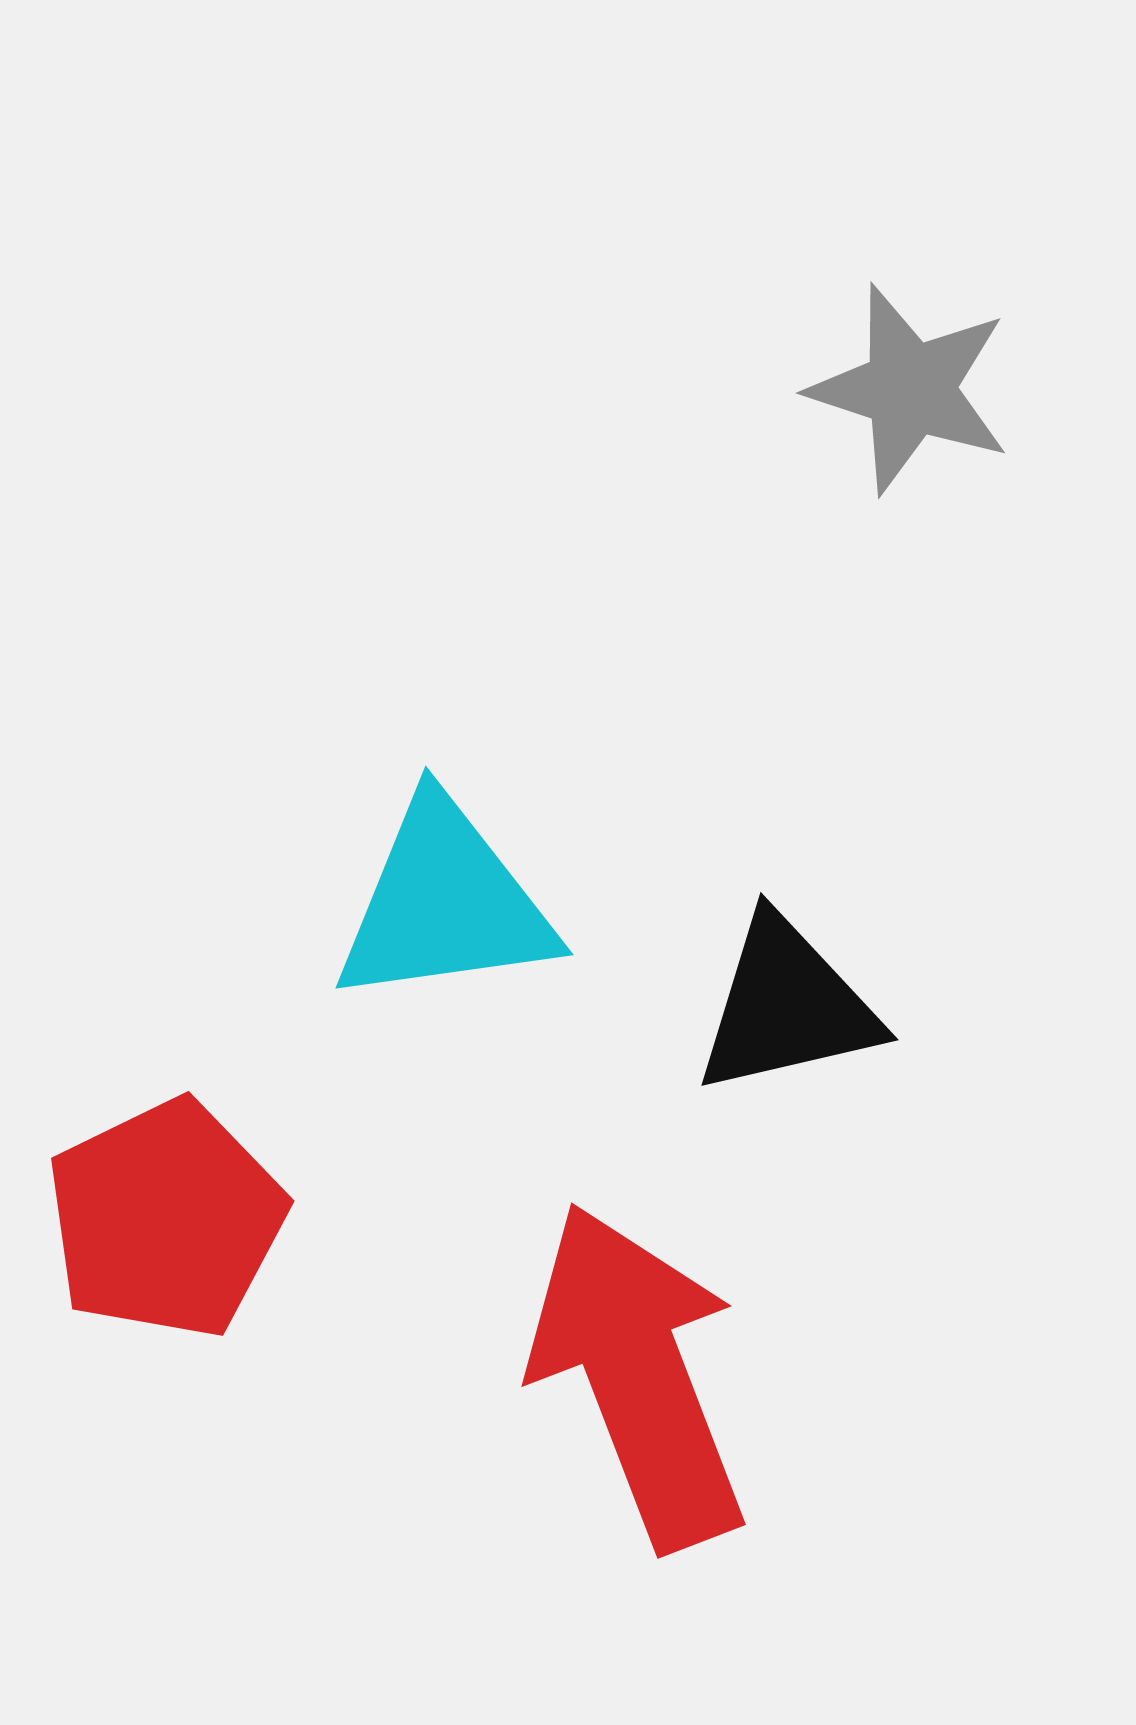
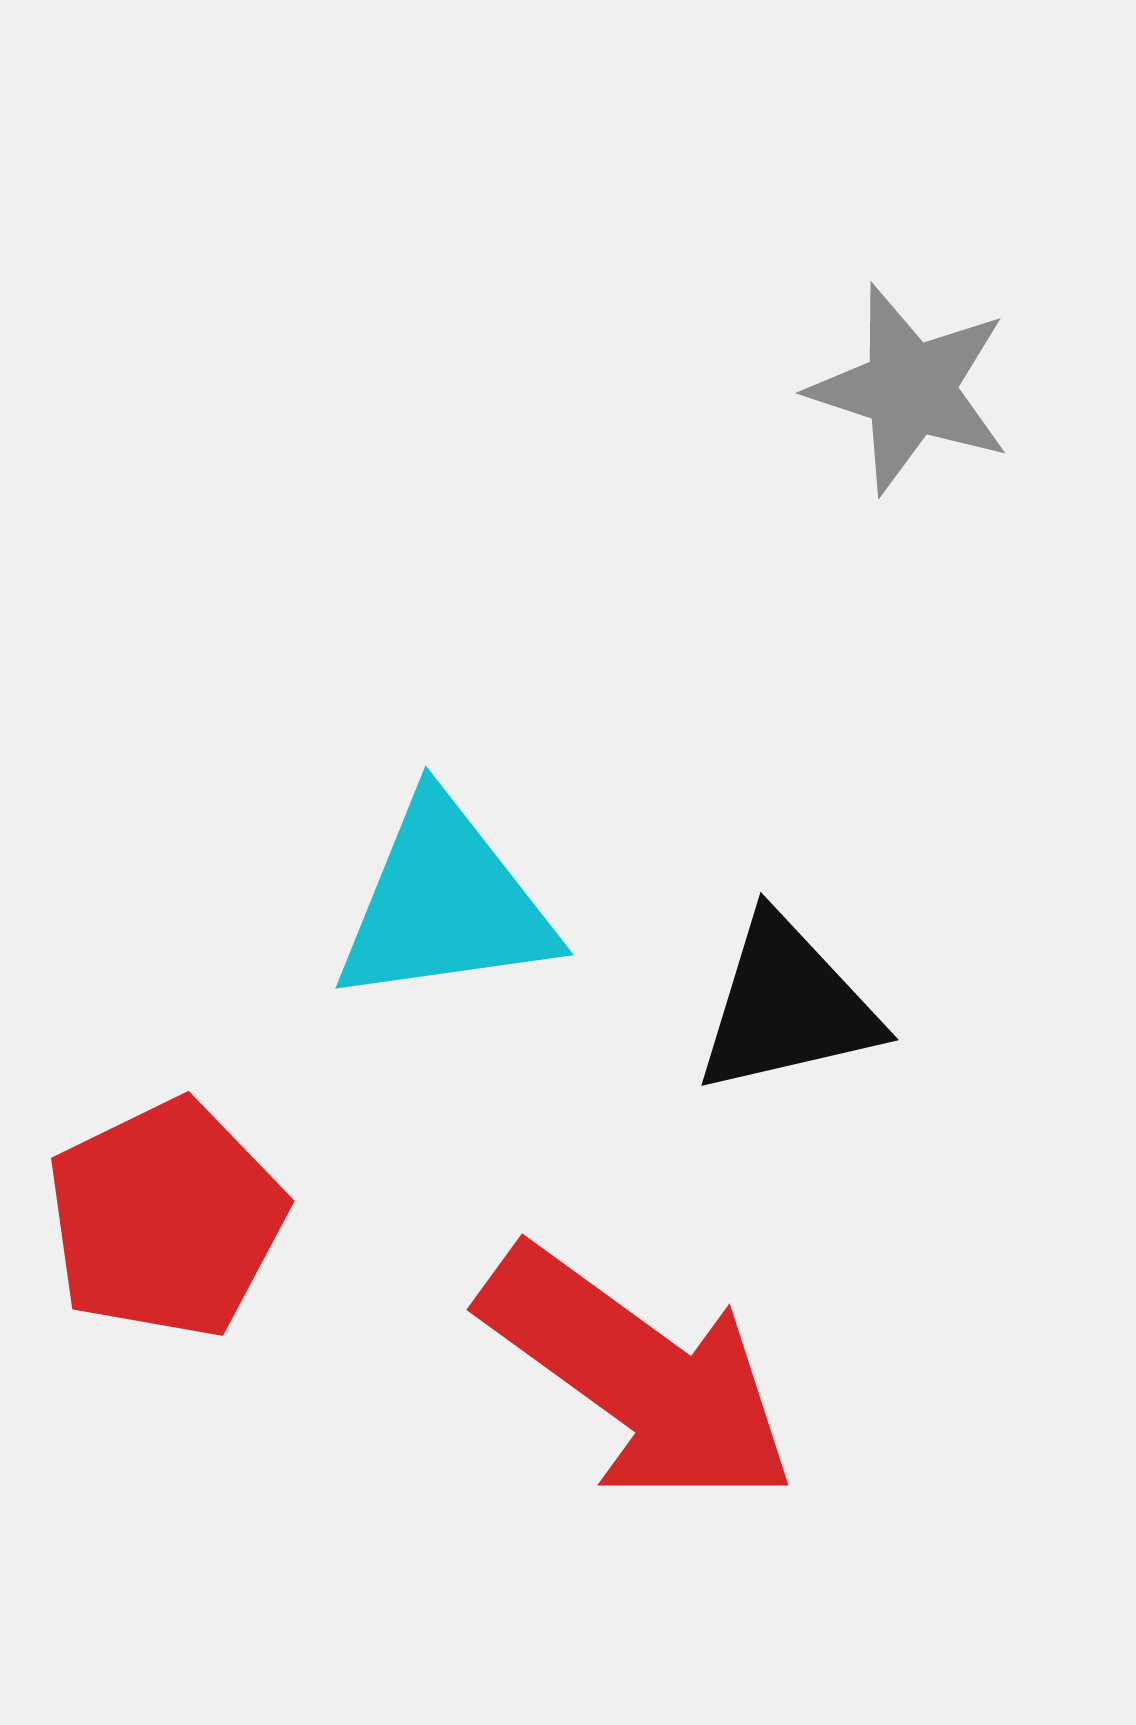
red arrow: rotated 147 degrees clockwise
